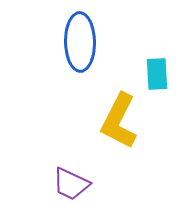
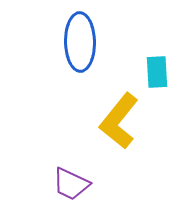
cyan rectangle: moved 2 px up
yellow L-shape: rotated 12 degrees clockwise
